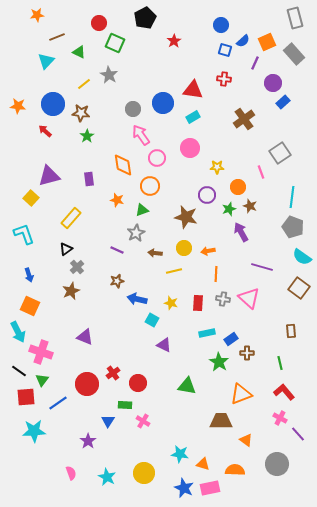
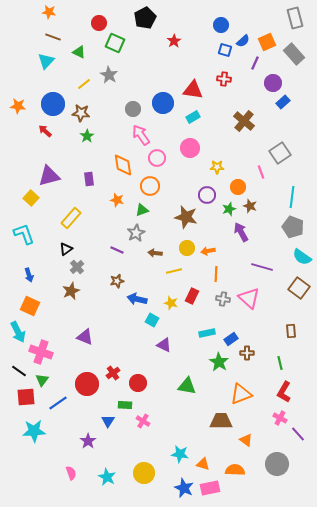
orange star at (37, 15): moved 12 px right, 3 px up; rotated 16 degrees clockwise
brown line at (57, 37): moved 4 px left; rotated 42 degrees clockwise
brown cross at (244, 119): moved 2 px down; rotated 15 degrees counterclockwise
yellow circle at (184, 248): moved 3 px right
red rectangle at (198, 303): moved 6 px left, 7 px up; rotated 21 degrees clockwise
red L-shape at (284, 392): rotated 110 degrees counterclockwise
